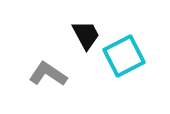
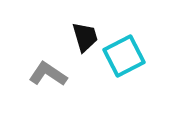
black trapezoid: moved 1 px left, 2 px down; rotated 12 degrees clockwise
